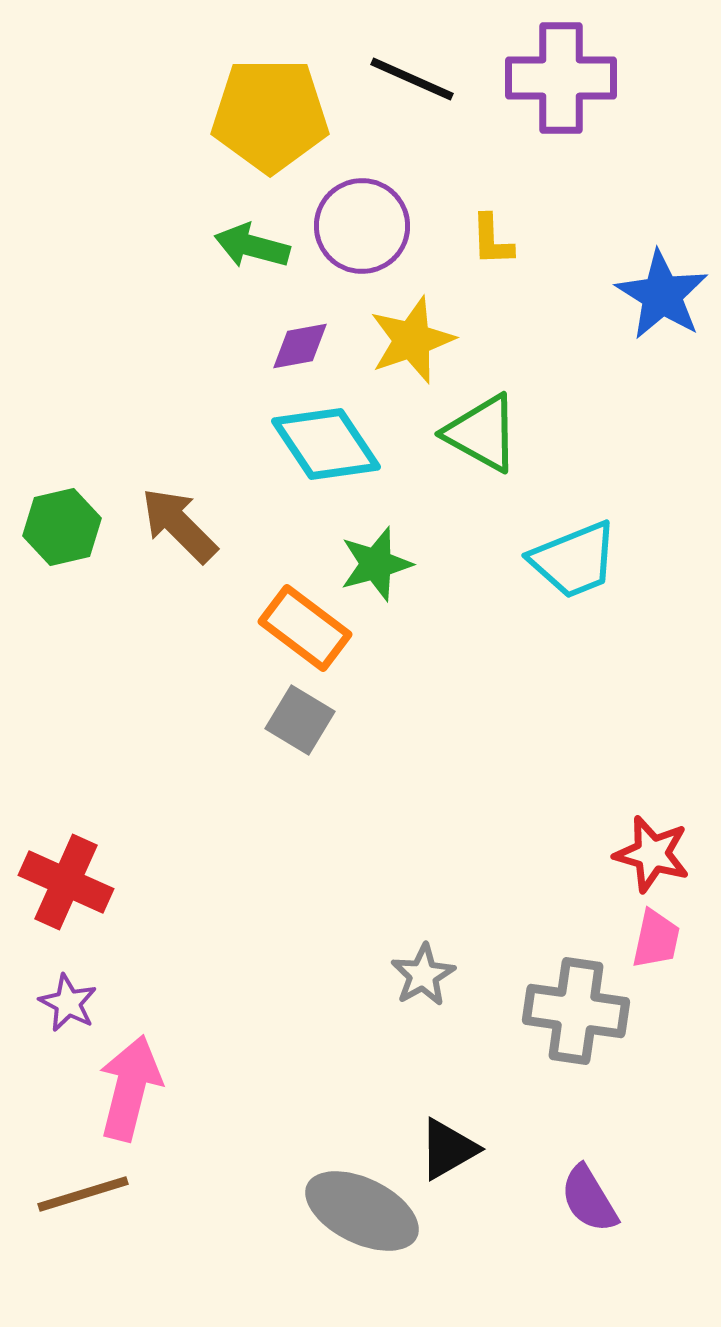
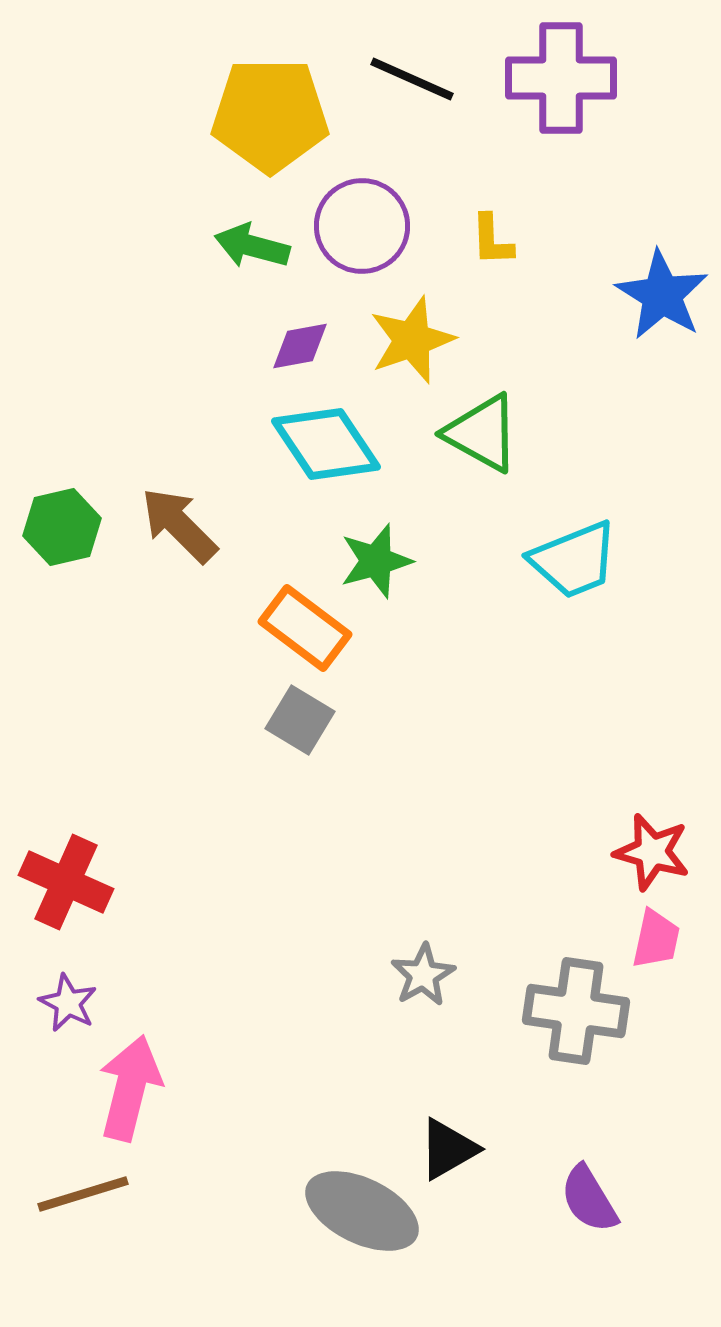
green star: moved 3 px up
red star: moved 2 px up
